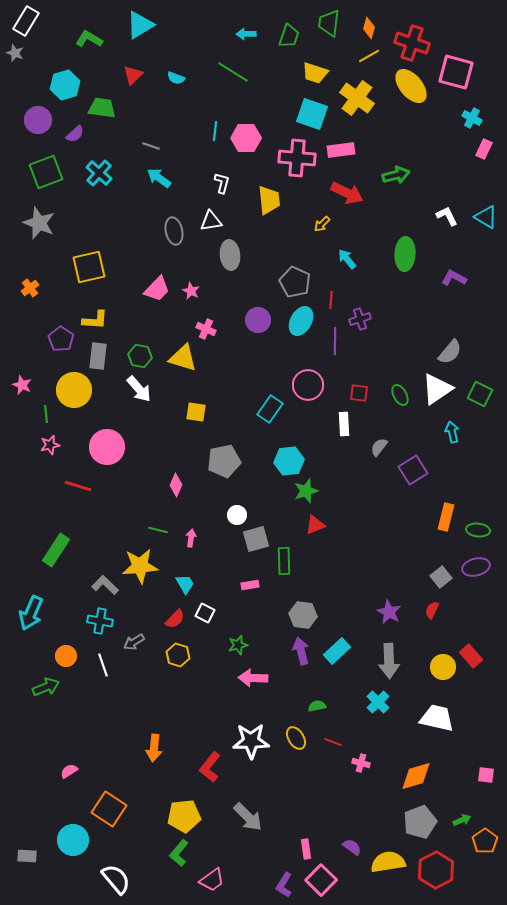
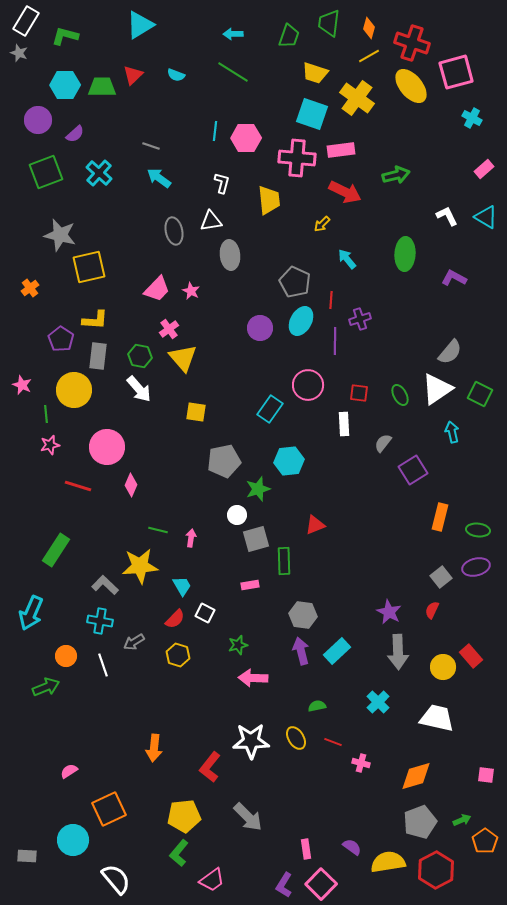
cyan arrow at (246, 34): moved 13 px left
green L-shape at (89, 39): moved 24 px left, 3 px up; rotated 16 degrees counterclockwise
gray star at (15, 53): moved 4 px right
pink square at (456, 72): rotated 30 degrees counterclockwise
cyan semicircle at (176, 78): moved 3 px up
cyan hexagon at (65, 85): rotated 16 degrees clockwise
green trapezoid at (102, 108): moved 21 px up; rotated 8 degrees counterclockwise
pink rectangle at (484, 149): moved 20 px down; rotated 24 degrees clockwise
red arrow at (347, 193): moved 2 px left, 1 px up
gray star at (39, 223): moved 21 px right, 12 px down; rotated 8 degrees counterclockwise
purple circle at (258, 320): moved 2 px right, 8 px down
pink cross at (206, 329): moved 37 px left; rotated 30 degrees clockwise
yellow triangle at (183, 358): rotated 32 degrees clockwise
gray semicircle at (379, 447): moved 4 px right, 4 px up
pink diamond at (176, 485): moved 45 px left
green star at (306, 491): moved 48 px left, 2 px up
orange rectangle at (446, 517): moved 6 px left
cyan trapezoid at (185, 584): moved 3 px left, 2 px down
gray arrow at (389, 661): moved 9 px right, 9 px up
orange square at (109, 809): rotated 32 degrees clockwise
pink square at (321, 880): moved 4 px down
